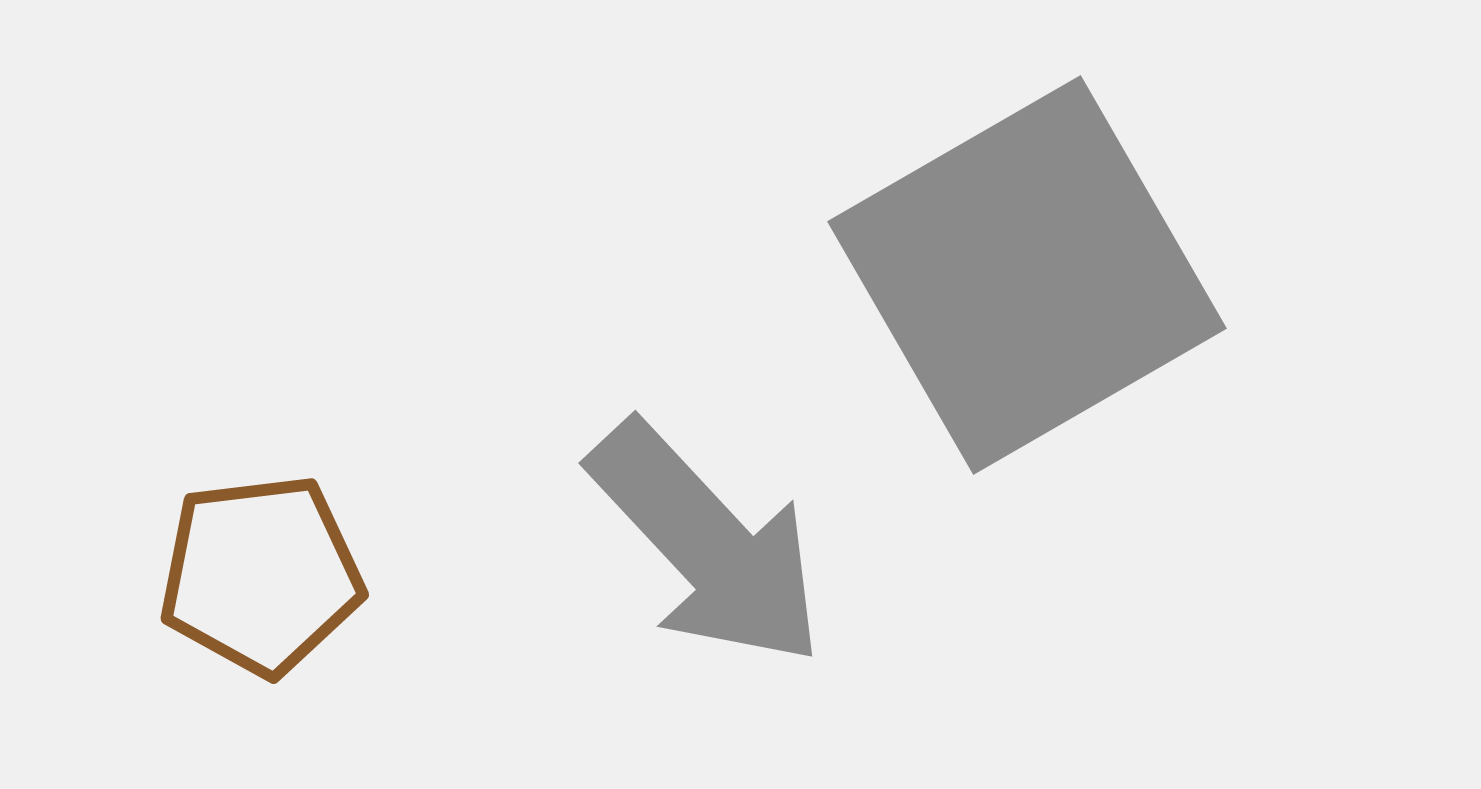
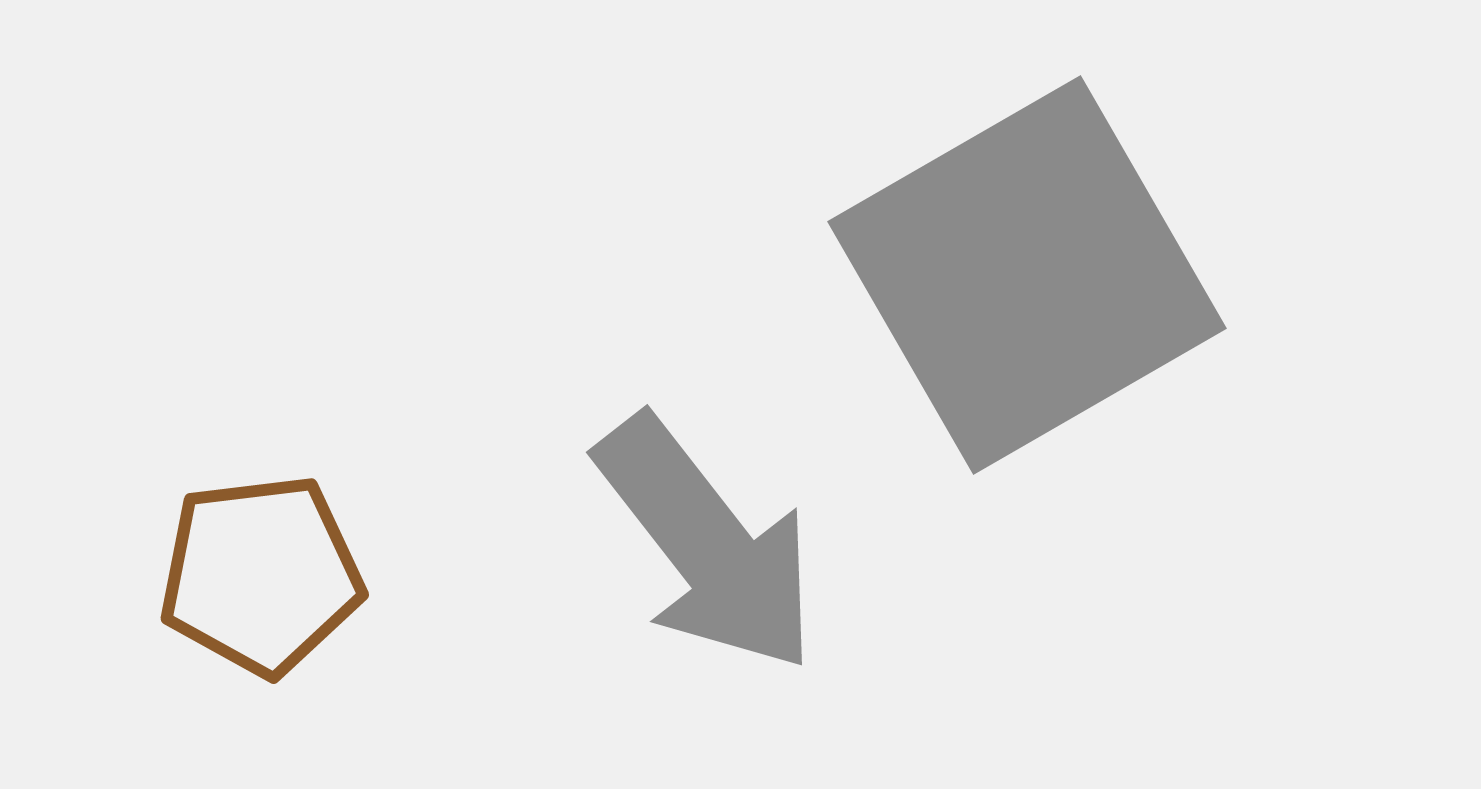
gray arrow: rotated 5 degrees clockwise
